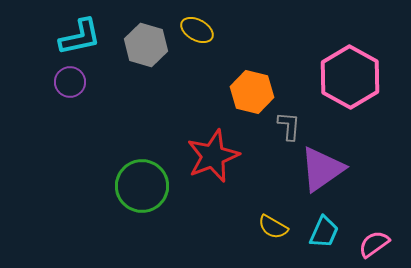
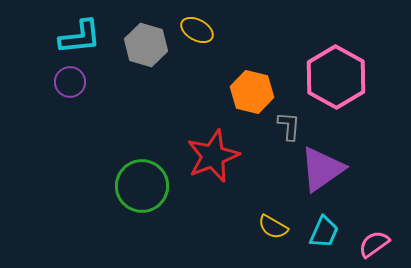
cyan L-shape: rotated 6 degrees clockwise
pink hexagon: moved 14 px left
